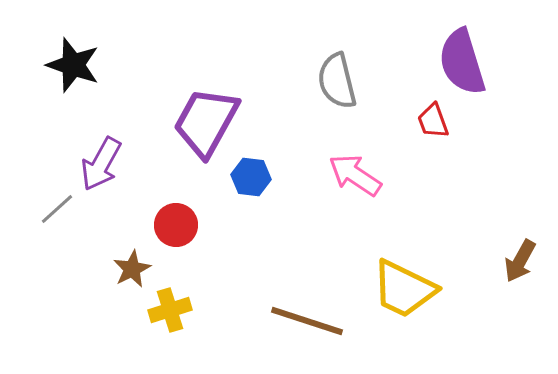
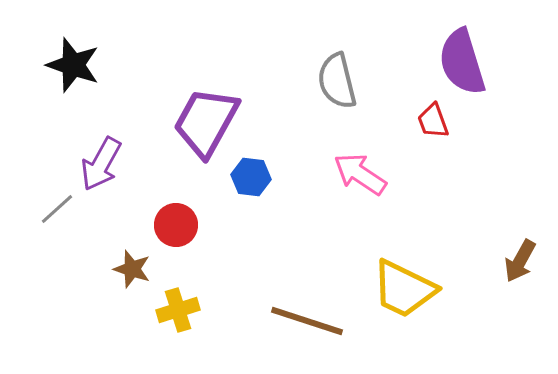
pink arrow: moved 5 px right, 1 px up
brown star: rotated 27 degrees counterclockwise
yellow cross: moved 8 px right
